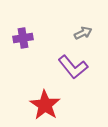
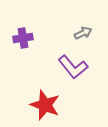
red star: rotated 12 degrees counterclockwise
